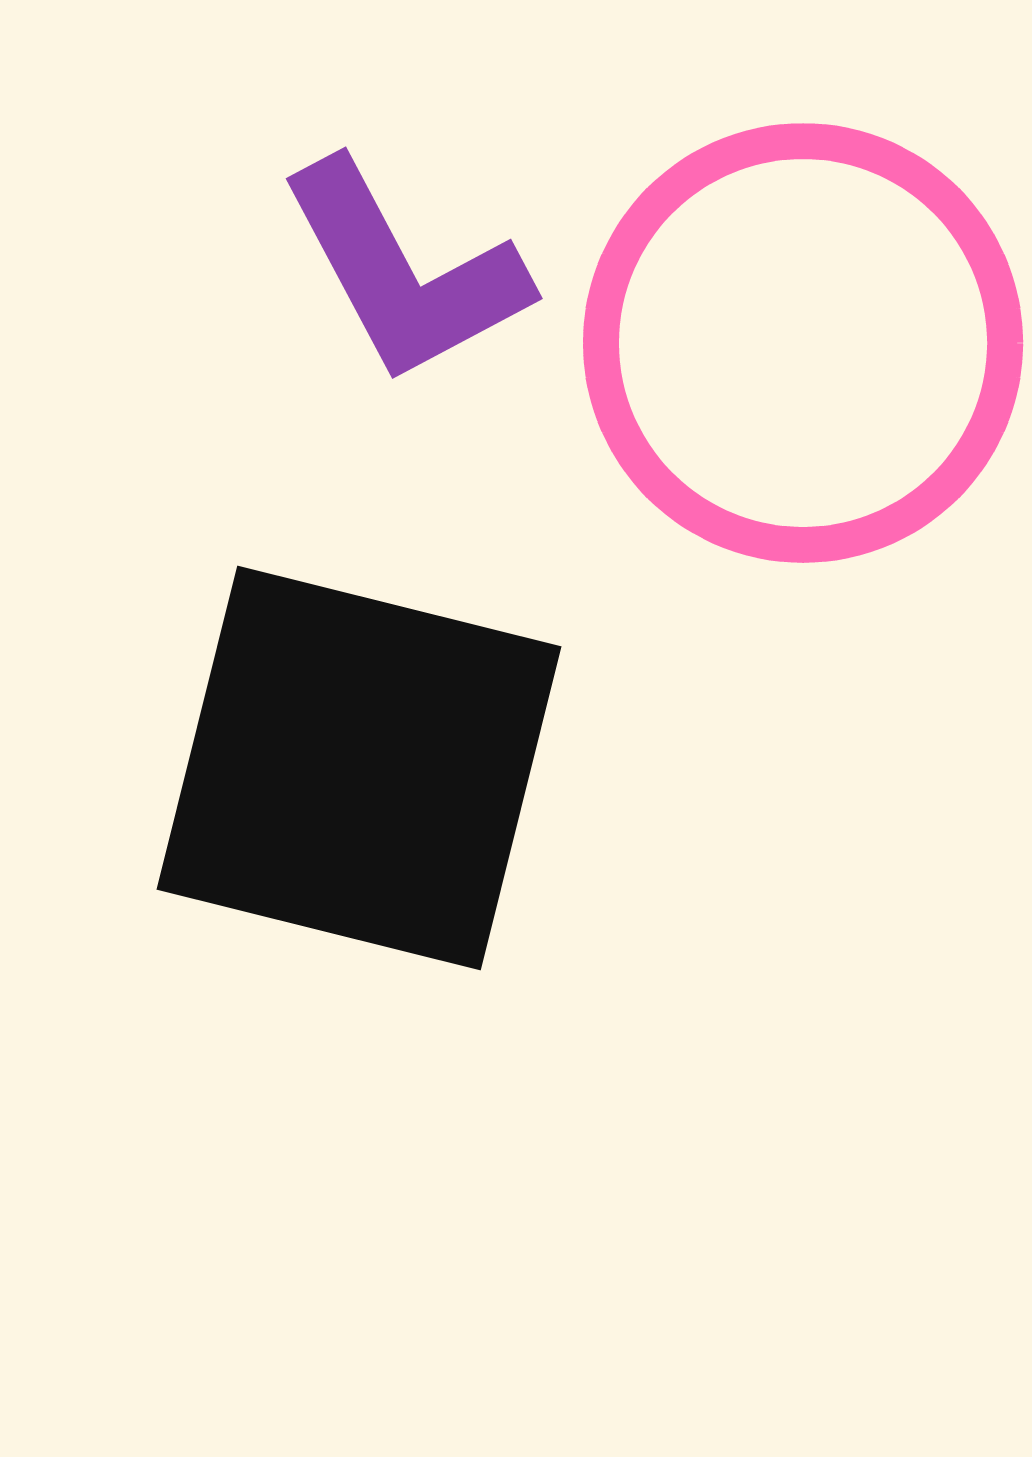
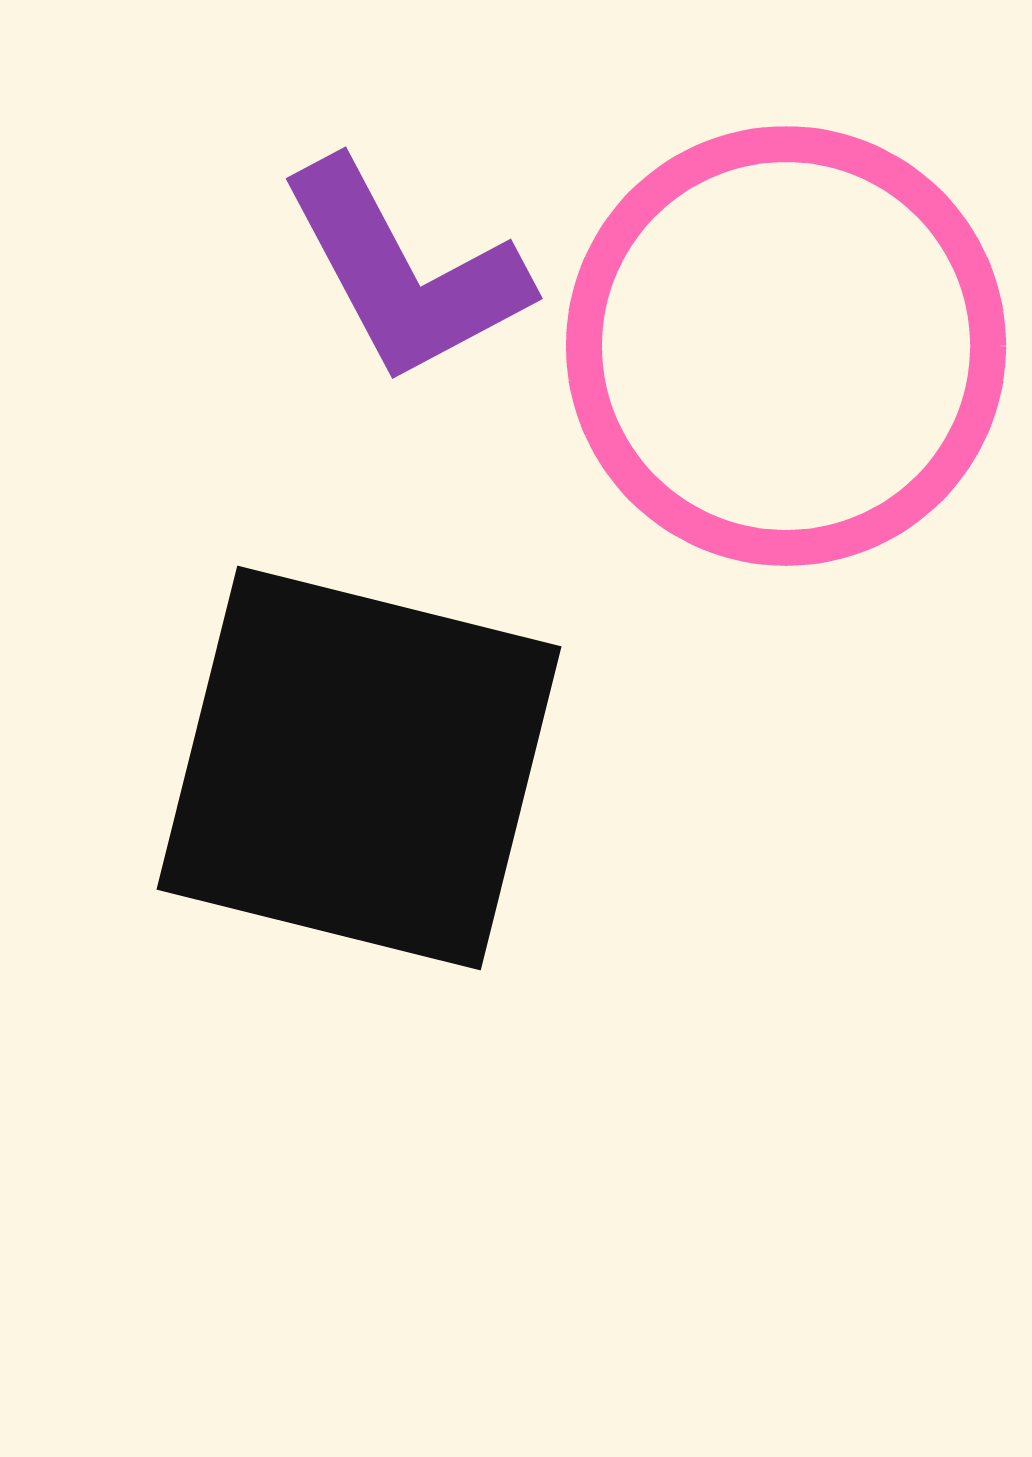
pink circle: moved 17 px left, 3 px down
